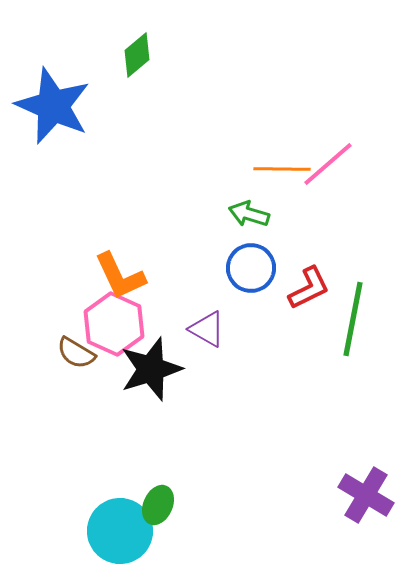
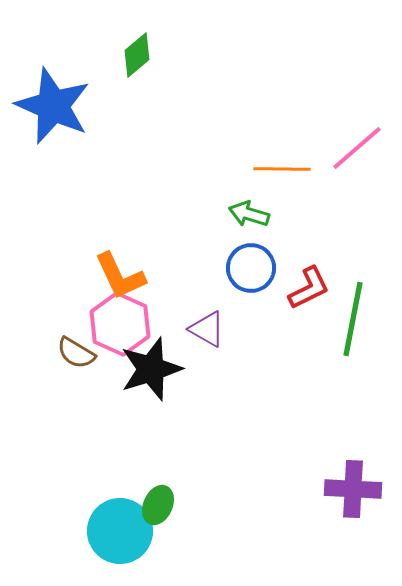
pink line: moved 29 px right, 16 px up
pink hexagon: moved 6 px right
purple cross: moved 13 px left, 6 px up; rotated 28 degrees counterclockwise
